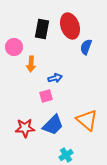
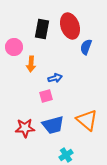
blue trapezoid: rotated 30 degrees clockwise
